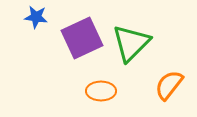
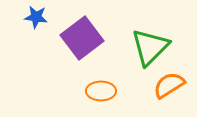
purple square: rotated 12 degrees counterclockwise
green triangle: moved 19 px right, 4 px down
orange semicircle: rotated 20 degrees clockwise
